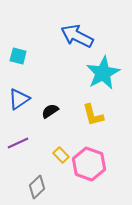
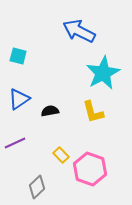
blue arrow: moved 2 px right, 5 px up
black semicircle: rotated 24 degrees clockwise
yellow L-shape: moved 3 px up
purple line: moved 3 px left
pink hexagon: moved 1 px right, 5 px down
